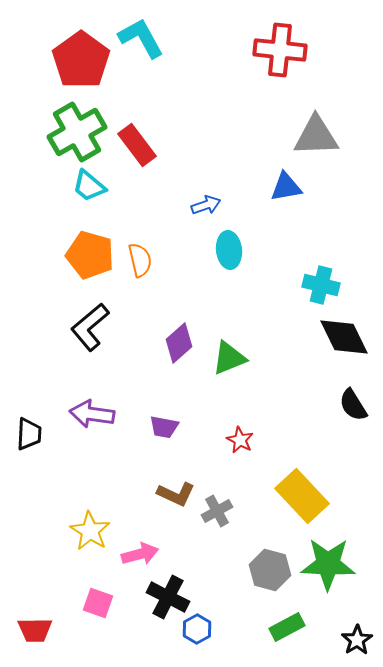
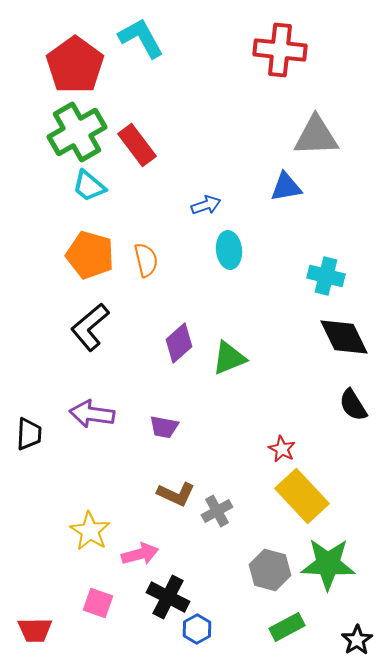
red pentagon: moved 6 px left, 5 px down
orange semicircle: moved 6 px right
cyan cross: moved 5 px right, 9 px up
red star: moved 42 px right, 9 px down
